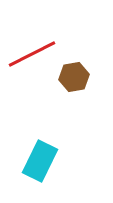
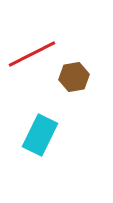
cyan rectangle: moved 26 px up
